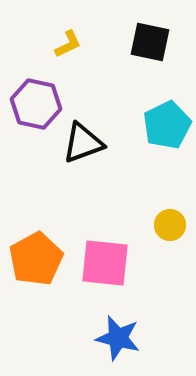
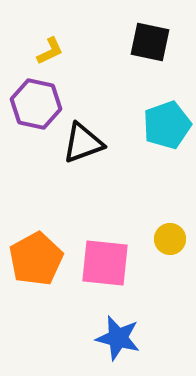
yellow L-shape: moved 18 px left, 7 px down
cyan pentagon: rotated 6 degrees clockwise
yellow circle: moved 14 px down
